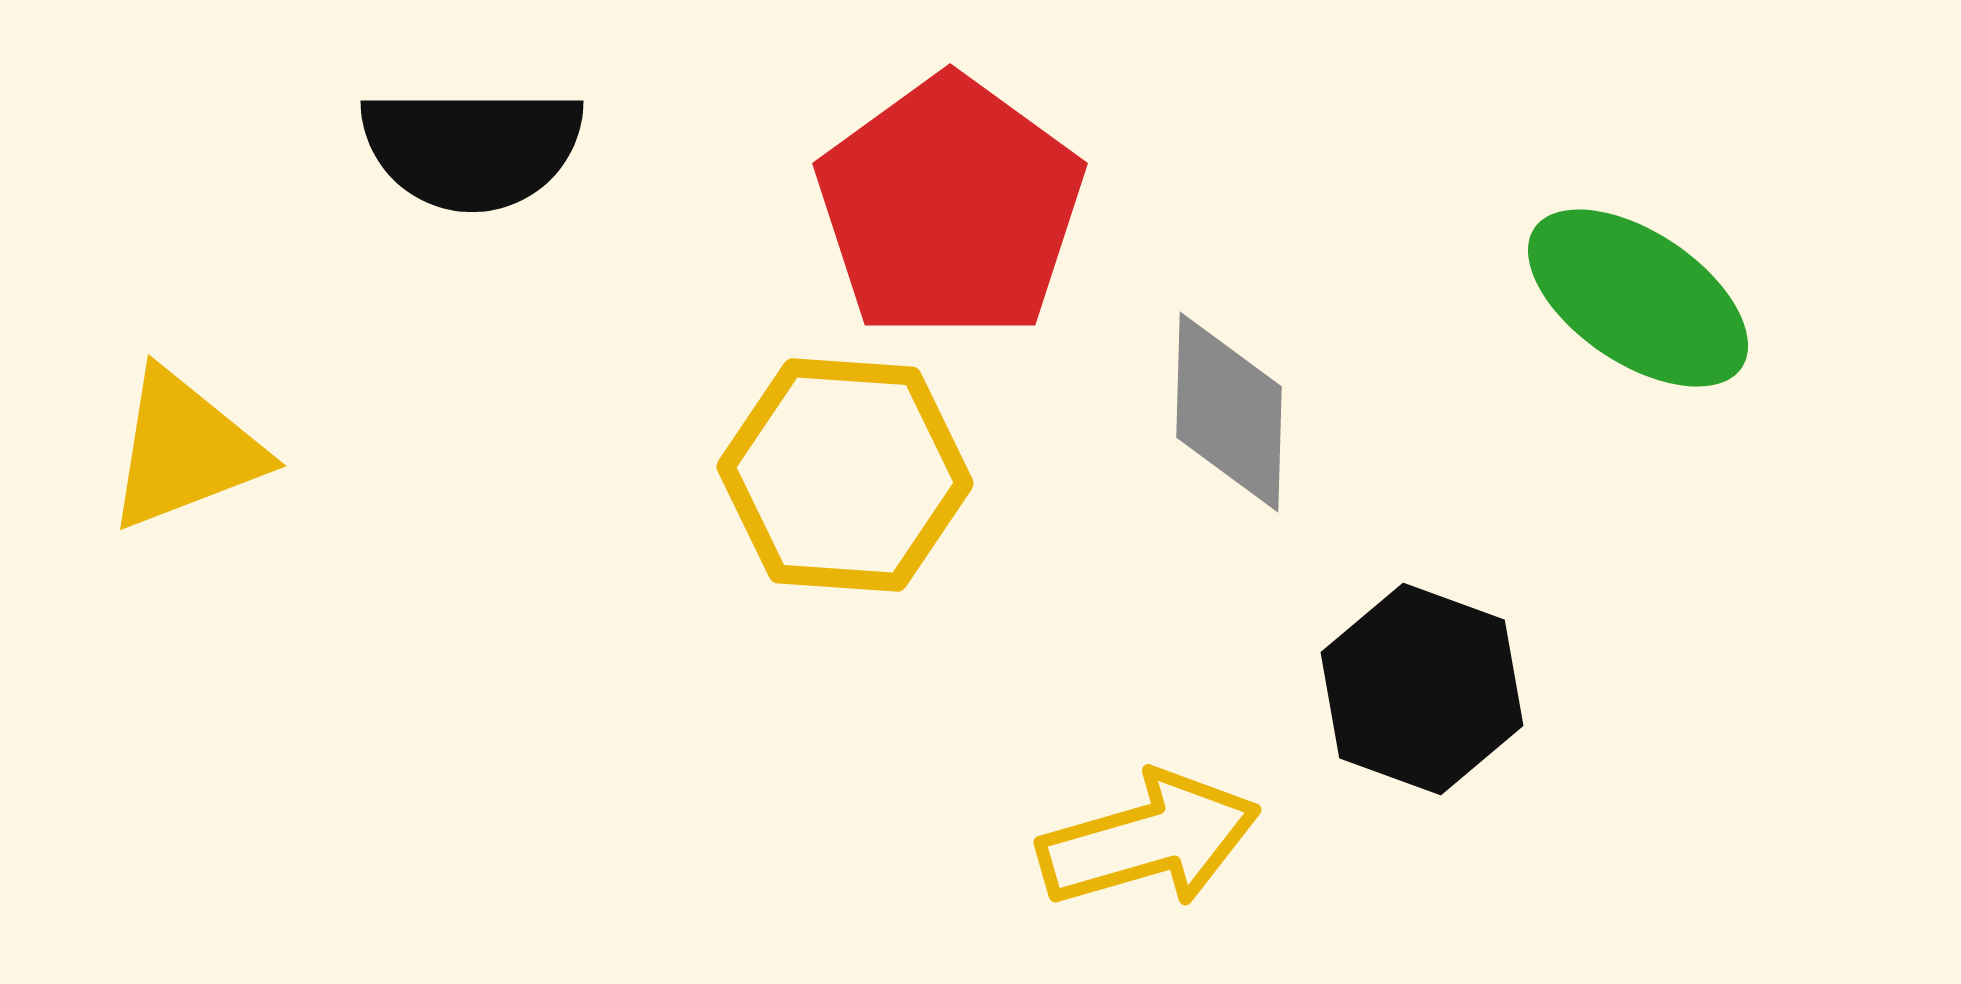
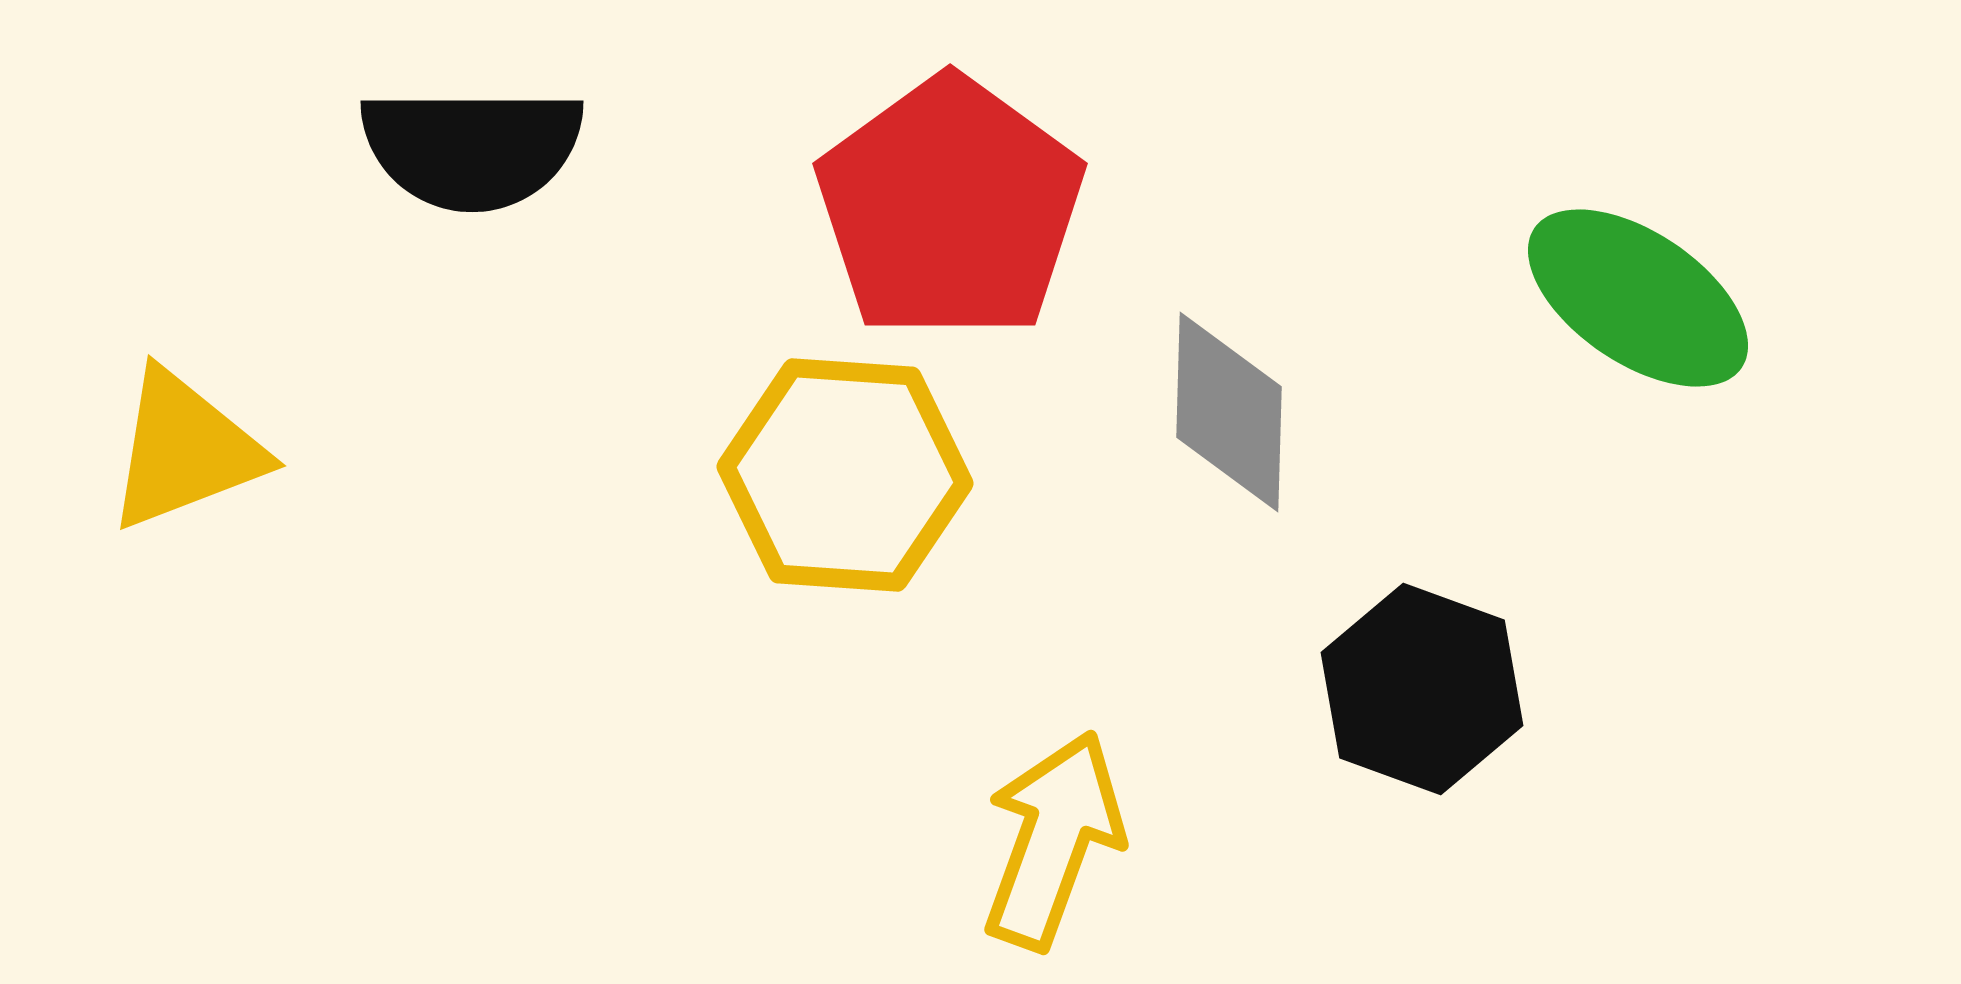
yellow arrow: moved 96 px left; rotated 54 degrees counterclockwise
